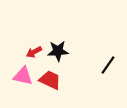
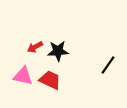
red arrow: moved 1 px right, 5 px up
